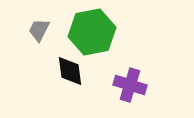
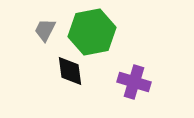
gray trapezoid: moved 6 px right
purple cross: moved 4 px right, 3 px up
